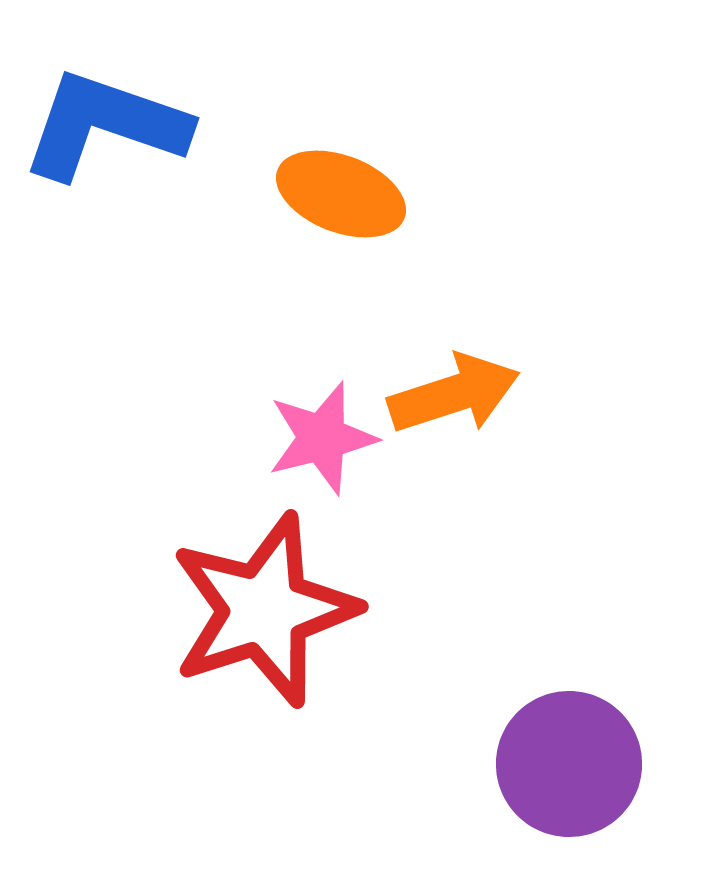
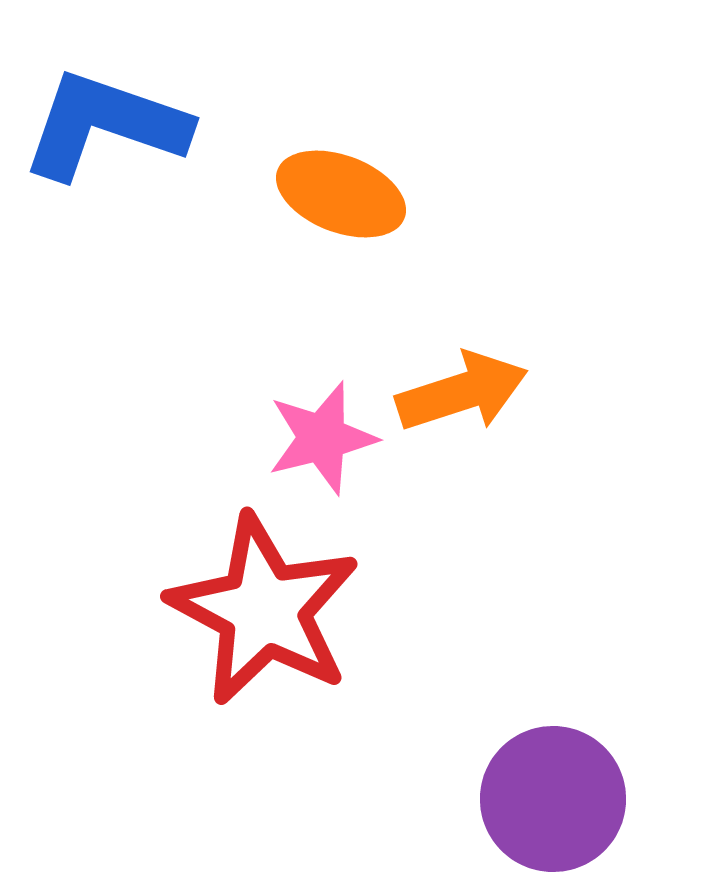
orange arrow: moved 8 px right, 2 px up
red star: rotated 26 degrees counterclockwise
purple circle: moved 16 px left, 35 px down
